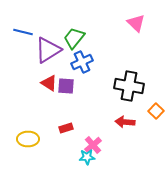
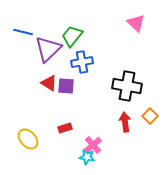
green trapezoid: moved 2 px left, 2 px up
purple triangle: moved 1 px up; rotated 12 degrees counterclockwise
blue cross: rotated 15 degrees clockwise
black cross: moved 2 px left
orange square: moved 6 px left, 5 px down
red arrow: rotated 78 degrees clockwise
red rectangle: moved 1 px left
yellow ellipse: rotated 50 degrees clockwise
cyan star: rotated 14 degrees clockwise
